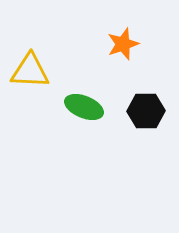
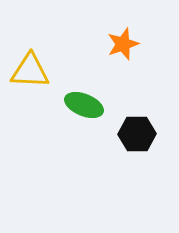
green ellipse: moved 2 px up
black hexagon: moved 9 px left, 23 px down
